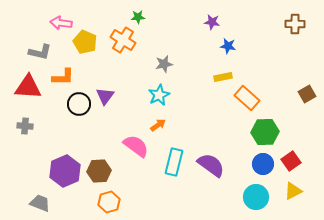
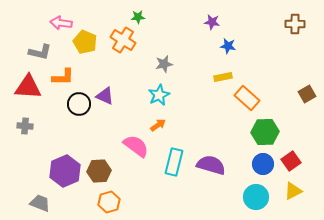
purple triangle: rotated 42 degrees counterclockwise
purple semicircle: rotated 20 degrees counterclockwise
